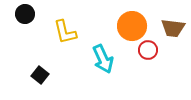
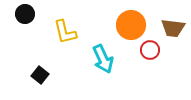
orange circle: moved 1 px left, 1 px up
red circle: moved 2 px right
